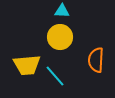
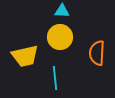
orange semicircle: moved 1 px right, 7 px up
yellow trapezoid: moved 2 px left, 9 px up; rotated 8 degrees counterclockwise
cyan line: moved 2 px down; rotated 35 degrees clockwise
